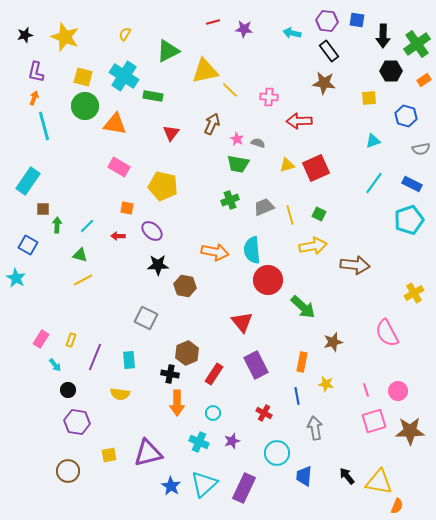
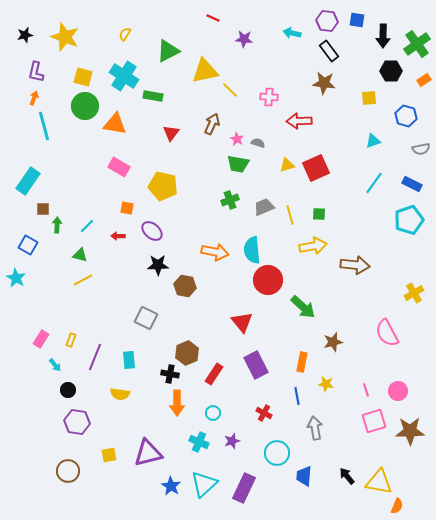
red line at (213, 22): moved 4 px up; rotated 40 degrees clockwise
purple star at (244, 29): moved 10 px down
green square at (319, 214): rotated 24 degrees counterclockwise
